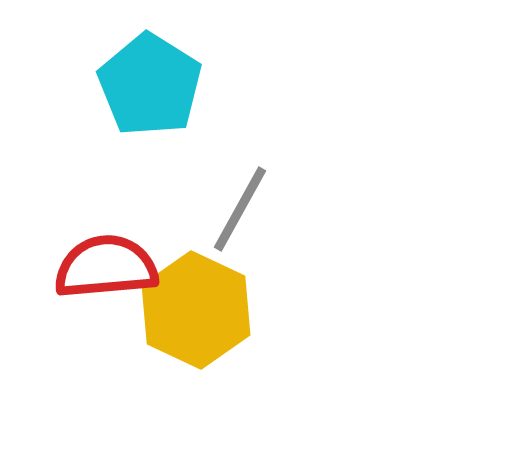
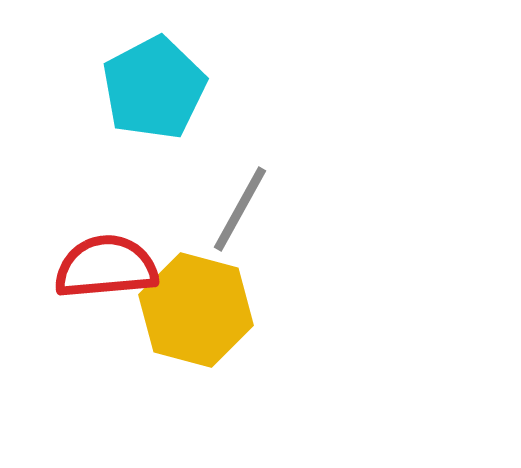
cyan pentagon: moved 4 px right, 3 px down; rotated 12 degrees clockwise
yellow hexagon: rotated 10 degrees counterclockwise
